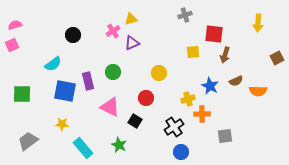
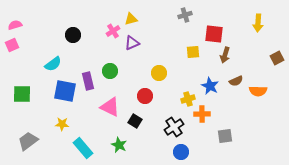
green circle: moved 3 px left, 1 px up
red circle: moved 1 px left, 2 px up
